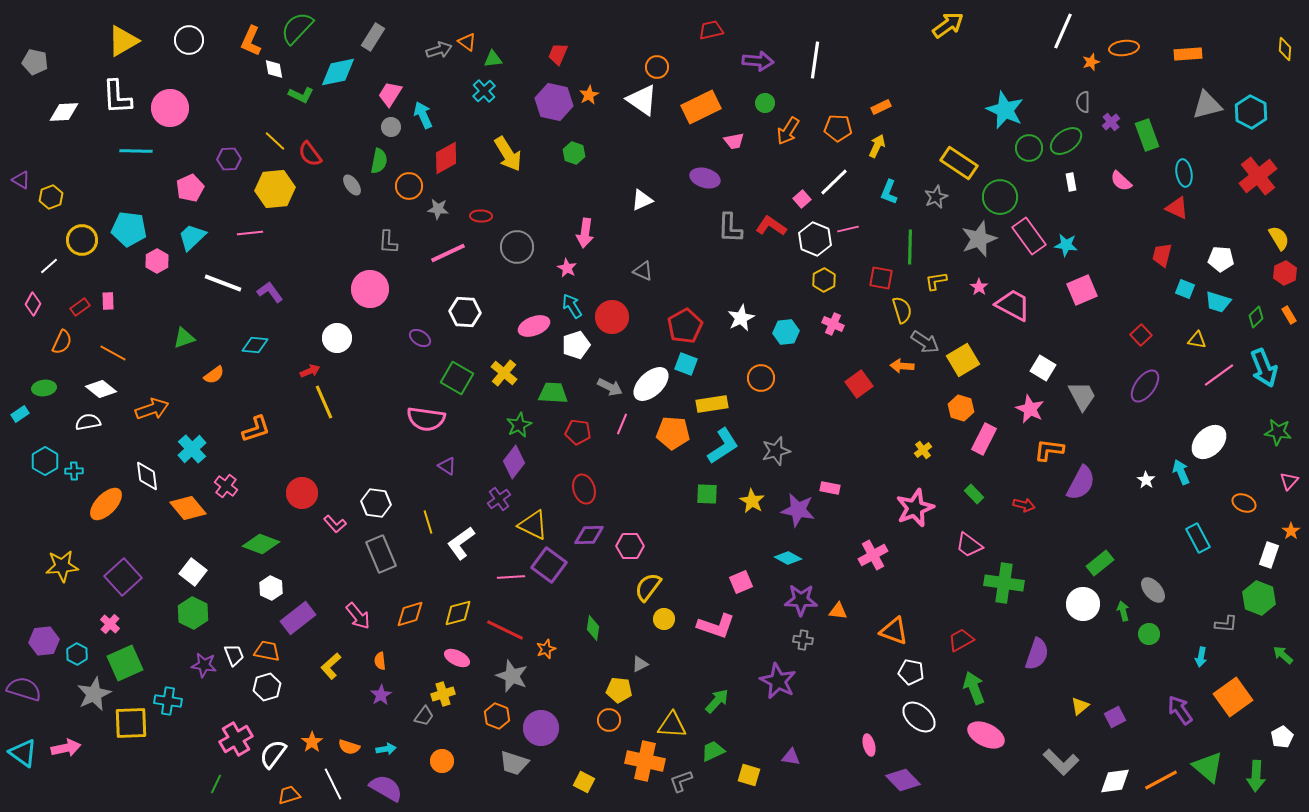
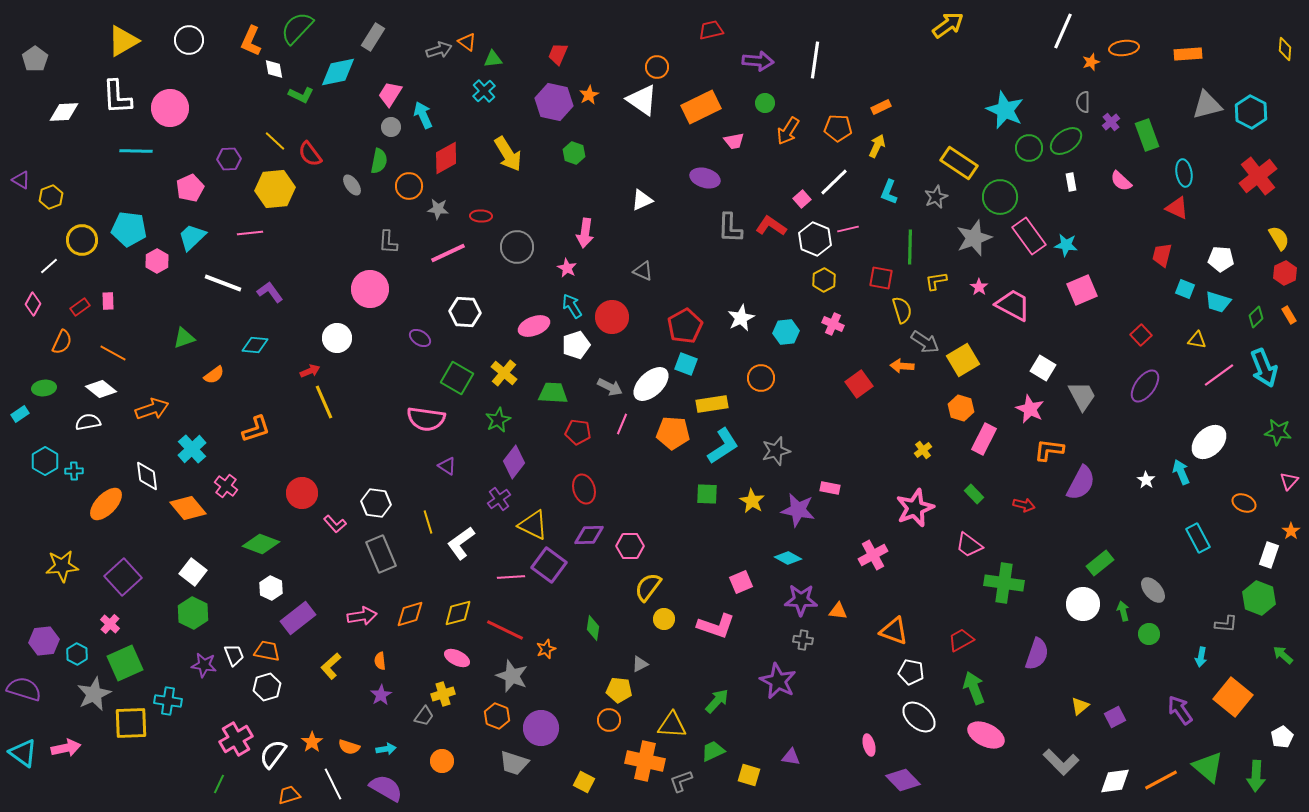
gray pentagon at (35, 62): moved 3 px up; rotated 25 degrees clockwise
gray star at (979, 239): moved 5 px left, 1 px up
green star at (519, 425): moved 21 px left, 5 px up
pink arrow at (358, 616): moved 4 px right; rotated 60 degrees counterclockwise
orange square at (1233, 697): rotated 15 degrees counterclockwise
green line at (216, 784): moved 3 px right
